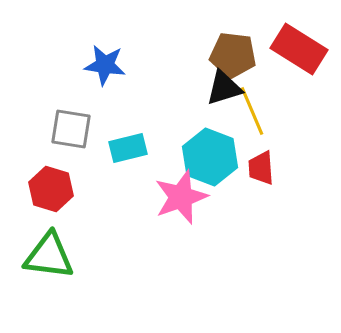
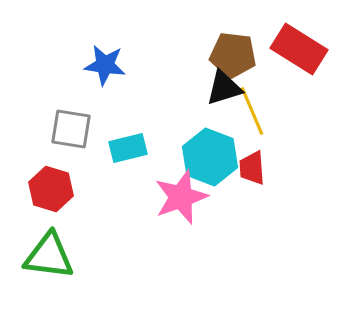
red trapezoid: moved 9 px left
